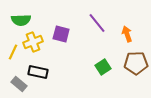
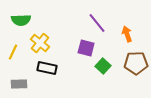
purple square: moved 25 px right, 14 px down
yellow cross: moved 7 px right, 1 px down; rotated 30 degrees counterclockwise
green square: moved 1 px up; rotated 14 degrees counterclockwise
black rectangle: moved 9 px right, 4 px up
gray rectangle: rotated 42 degrees counterclockwise
